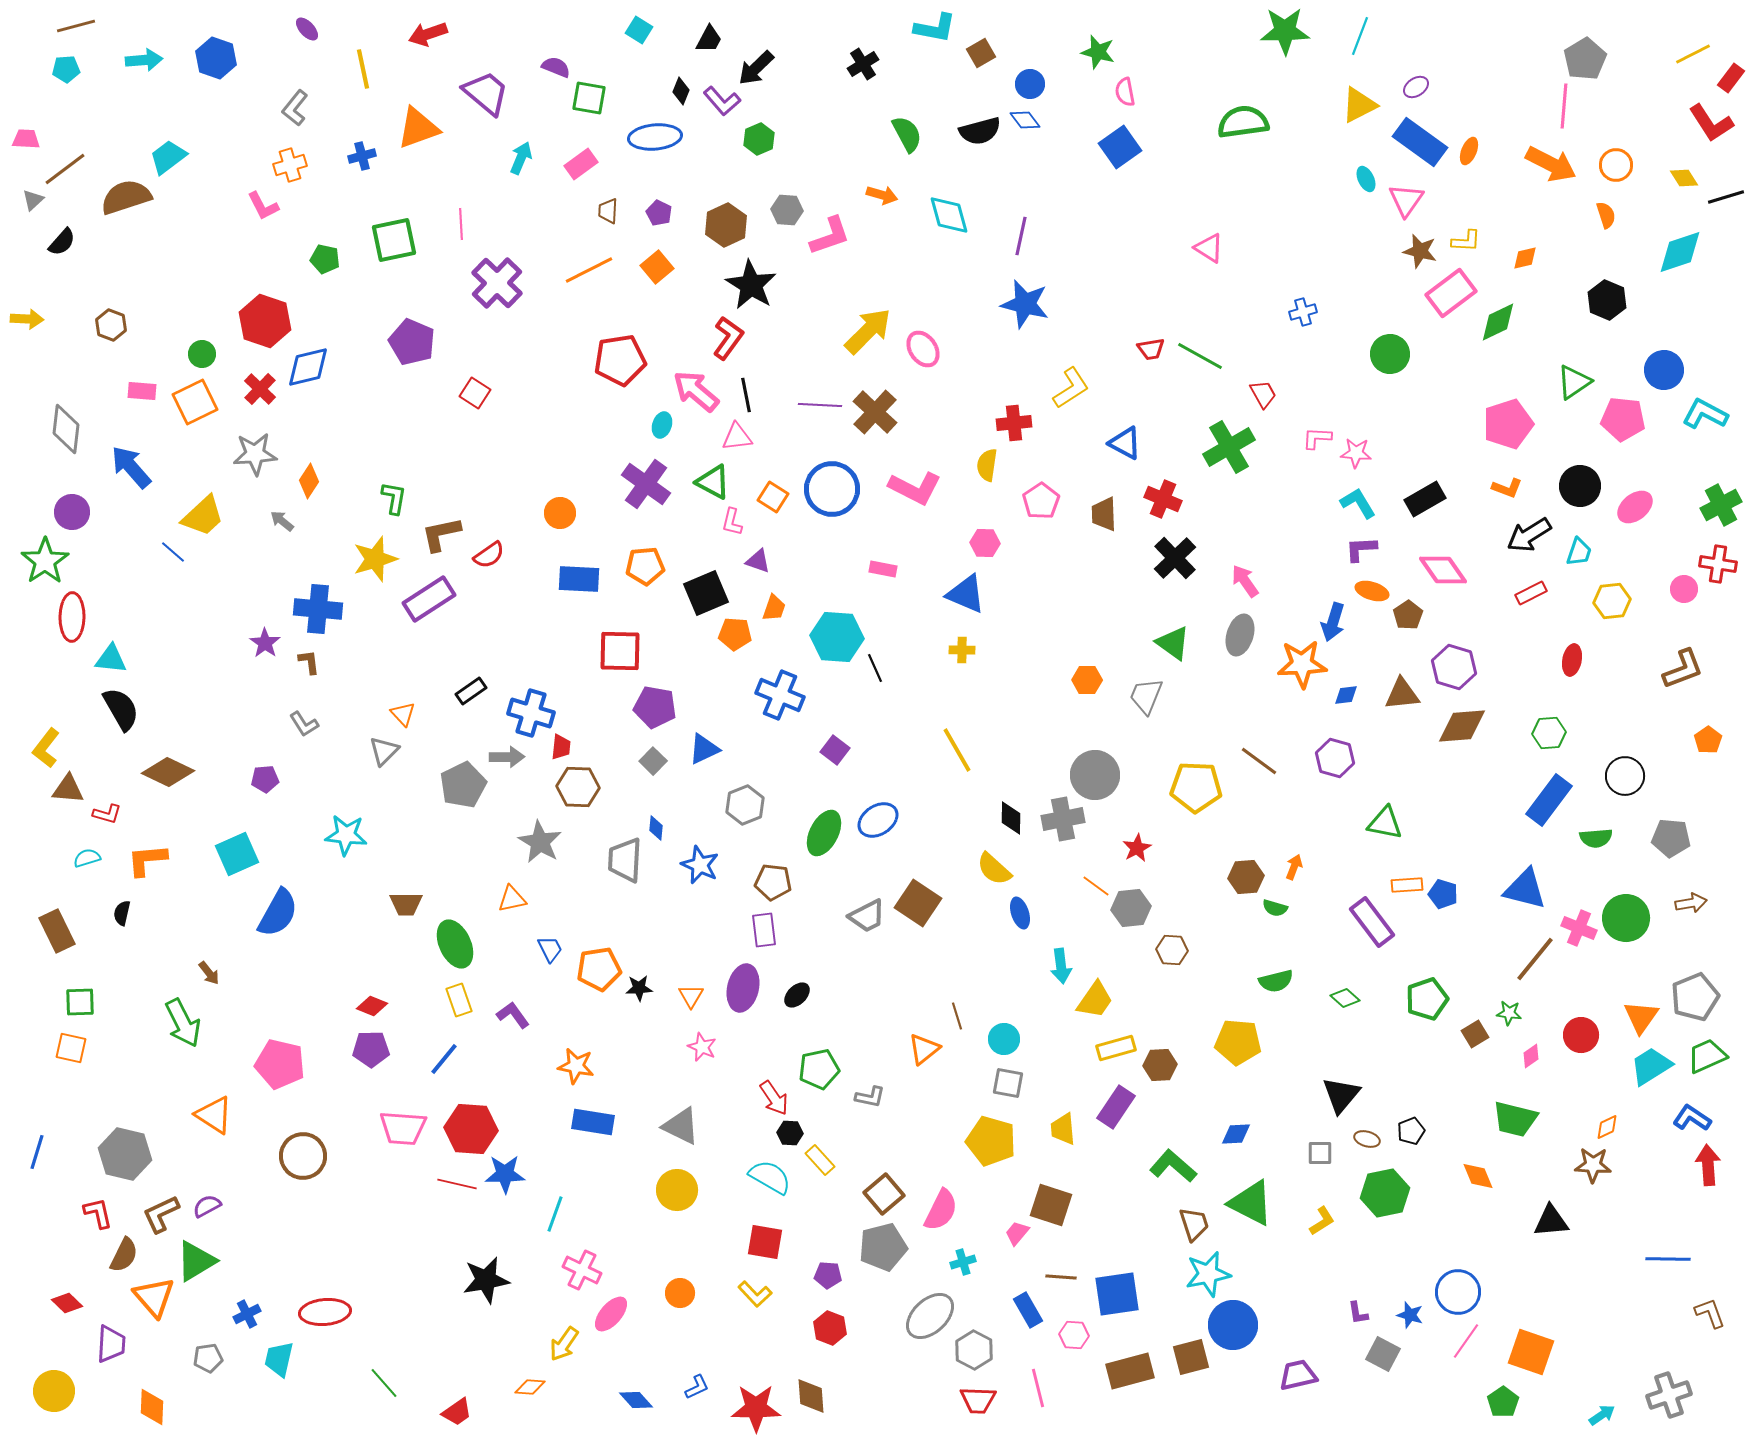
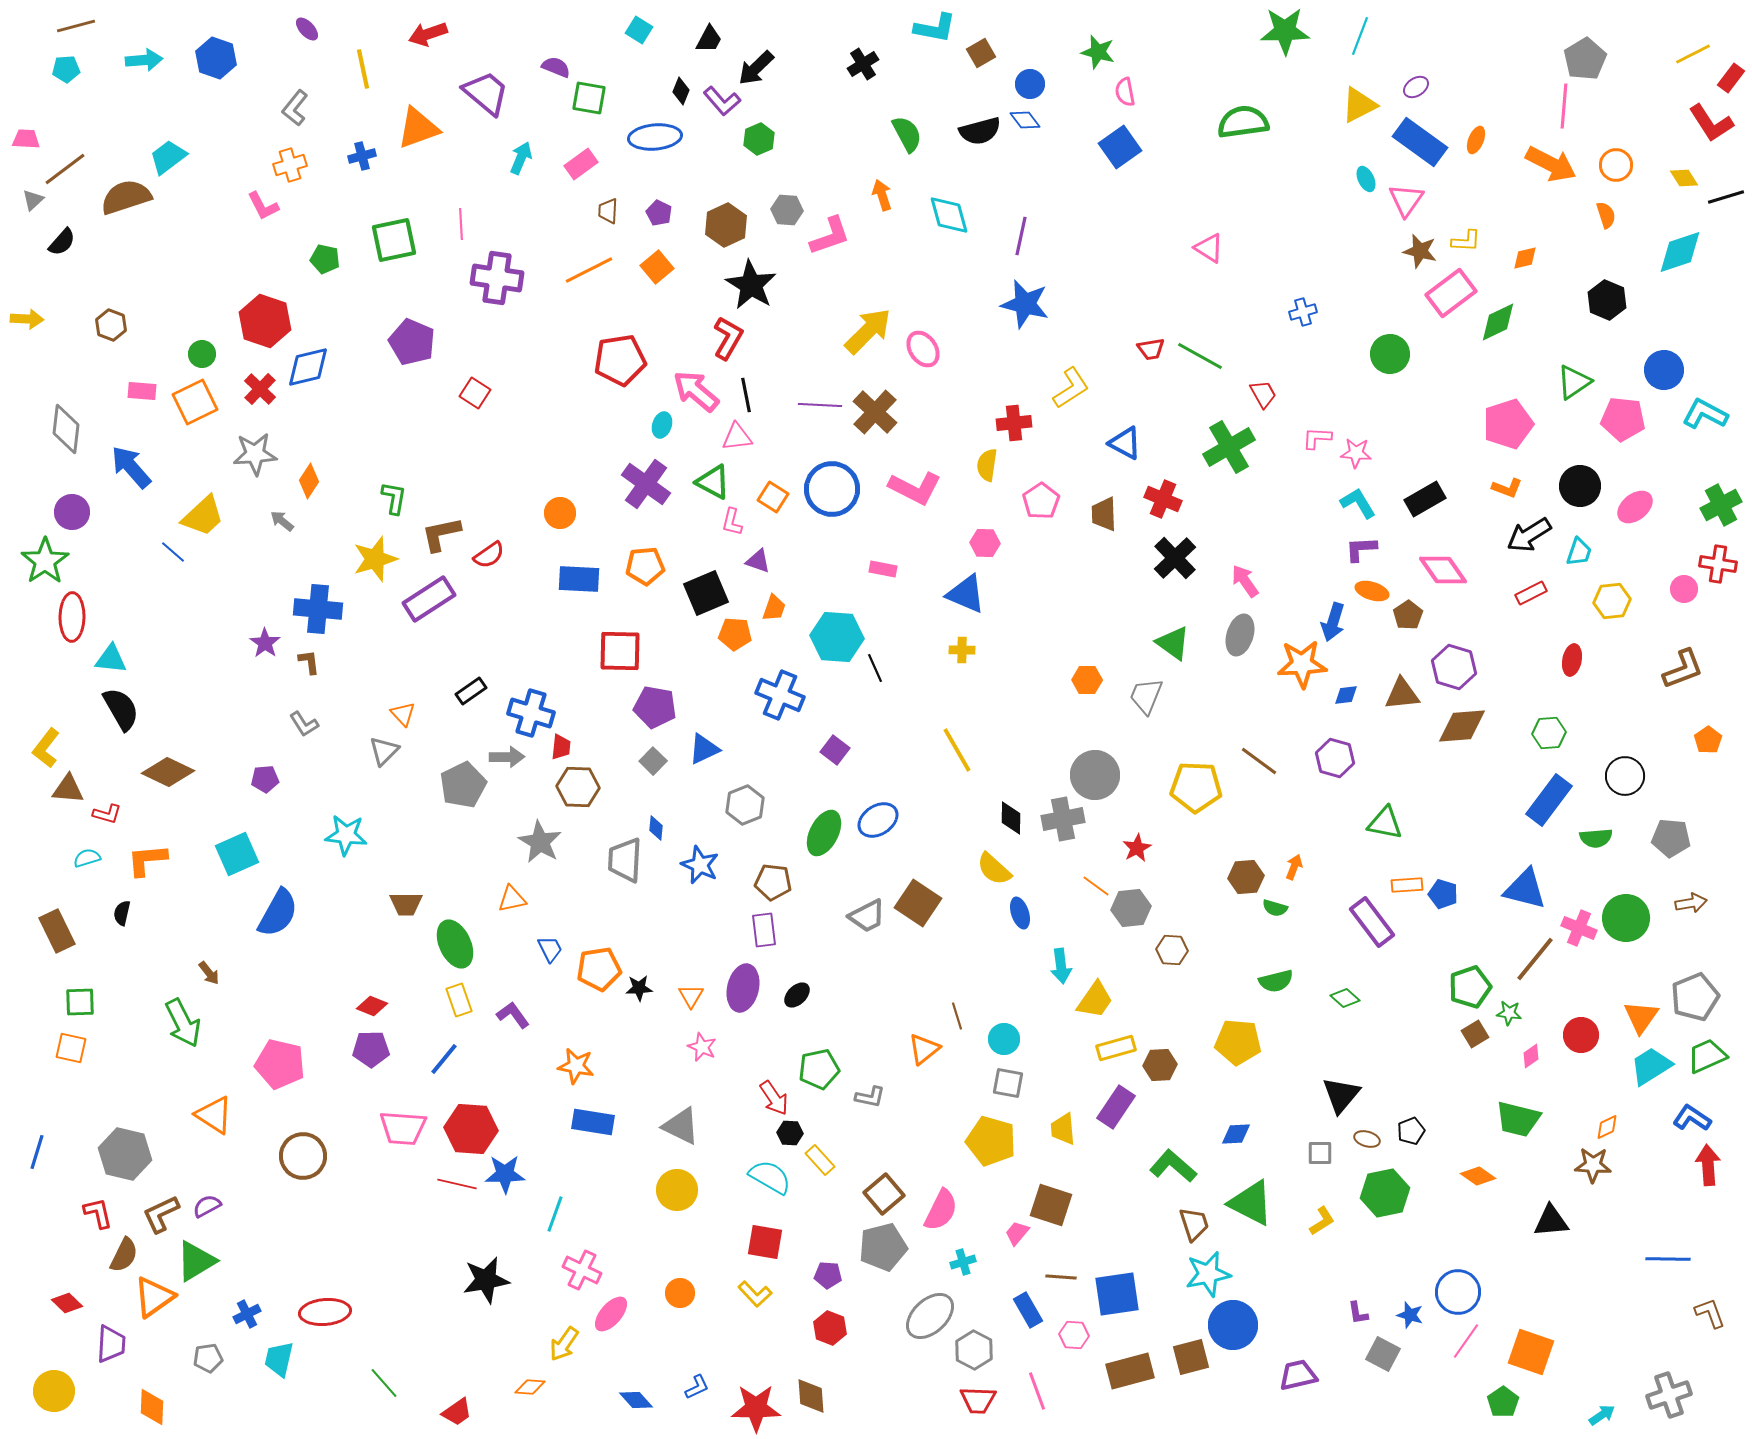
orange ellipse at (1469, 151): moved 7 px right, 11 px up
orange arrow at (882, 195): rotated 124 degrees counterclockwise
purple cross at (497, 283): moved 5 px up; rotated 36 degrees counterclockwise
red L-shape at (728, 338): rotated 6 degrees counterclockwise
green pentagon at (1427, 999): moved 43 px right, 12 px up
green trapezoid at (1515, 1119): moved 3 px right
orange diamond at (1478, 1176): rotated 32 degrees counterclockwise
orange triangle at (154, 1297): rotated 36 degrees clockwise
pink line at (1038, 1388): moved 1 px left, 3 px down; rotated 6 degrees counterclockwise
